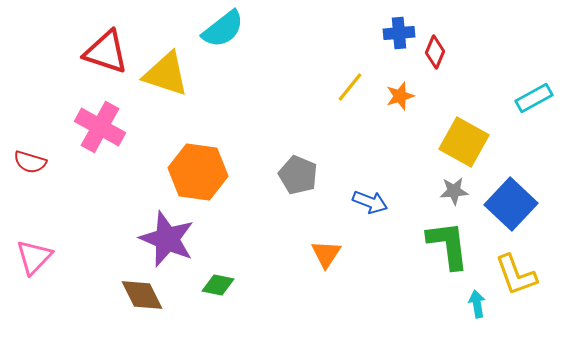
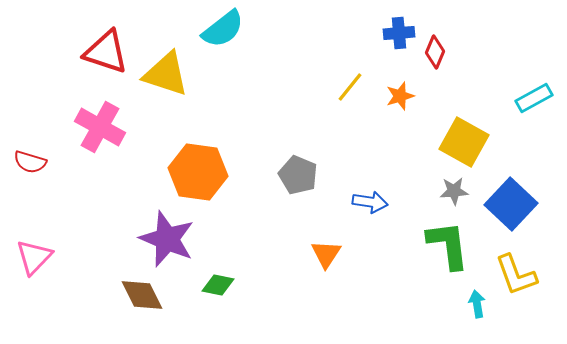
blue arrow: rotated 12 degrees counterclockwise
